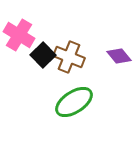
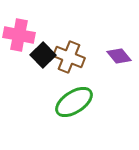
pink cross: rotated 20 degrees counterclockwise
